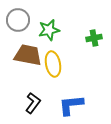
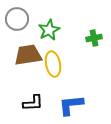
gray circle: moved 1 px left, 1 px up
green star: rotated 15 degrees counterclockwise
brown trapezoid: rotated 20 degrees counterclockwise
black L-shape: rotated 50 degrees clockwise
